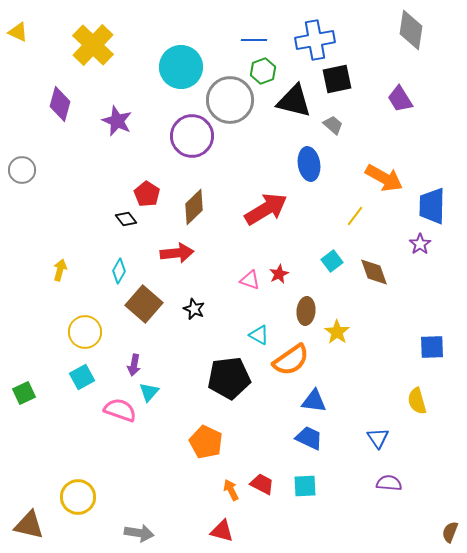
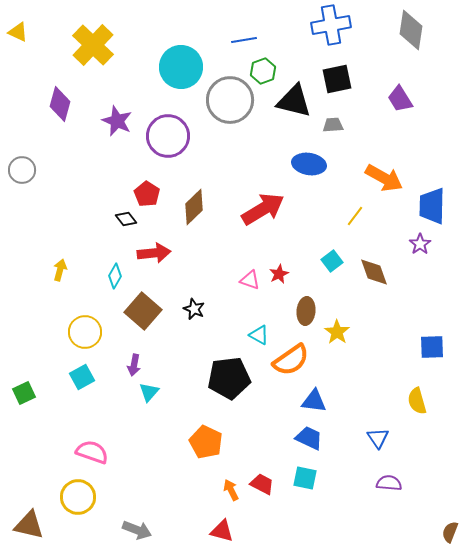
blue line at (254, 40): moved 10 px left; rotated 10 degrees counterclockwise
blue cross at (315, 40): moved 16 px right, 15 px up
gray trapezoid at (333, 125): rotated 45 degrees counterclockwise
purple circle at (192, 136): moved 24 px left
blue ellipse at (309, 164): rotated 72 degrees counterclockwise
red arrow at (266, 209): moved 3 px left
red arrow at (177, 253): moved 23 px left
cyan diamond at (119, 271): moved 4 px left, 5 px down
brown square at (144, 304): moved 1 px left, 7 px down
pink semicircle at (120, 410): moved 28 px left, 42 px down
cyan square at (305, 486): moved 8 px up; rotated 15 degrees clockwise
gray arrow at (139, 533): moved 2 px left, 3 px up; rotated 12 degrees clockwise
